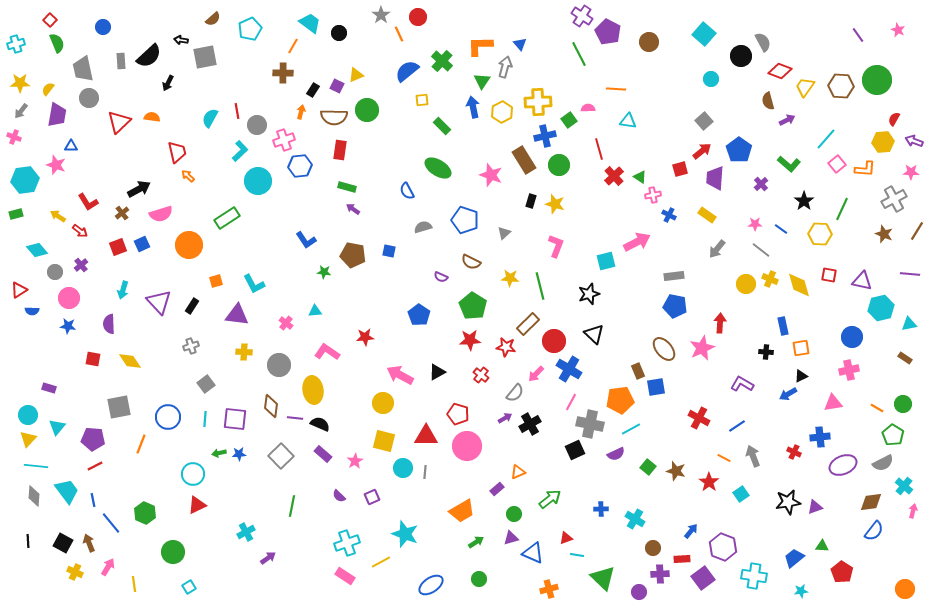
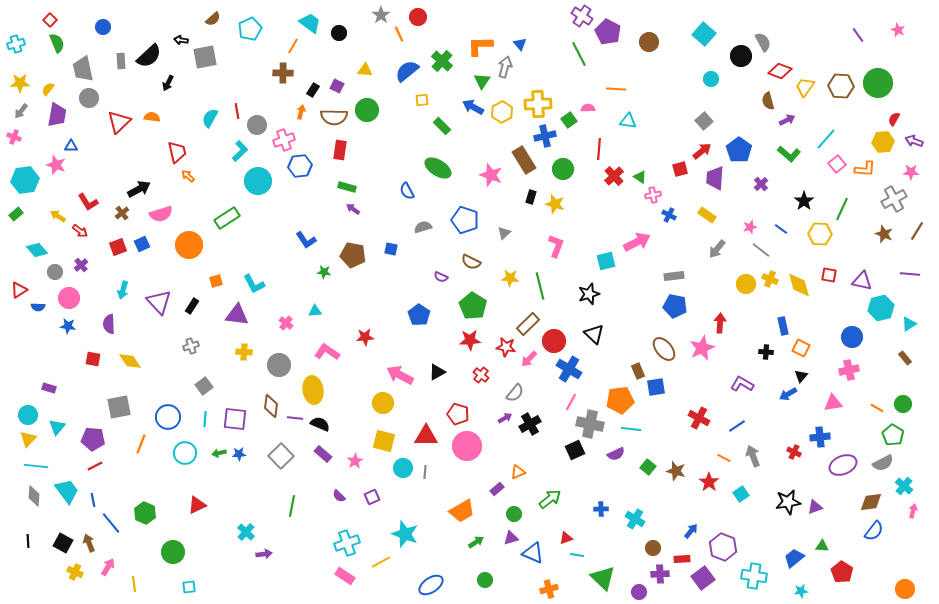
yellow triangle at (356, 75): moved 9 px right, 5 px up; rotated 28 degrees clockwise
green circle at (877, 80): moved 1 px right, 3 px down
yellow cross at (538, 102): moved 2 px down
blue arrow at (473, 107): rotated 50 degrees counterclockwise
red line at (599, 149): rotated 20 degrees clockwise
green L-shape at (789, 164): moved 10 px up
green circle at (559, 165): moved 4 px right, 4 px down
black rectangle at (531, 201): moved 4 px up
green rectangle at (16, 214): rotated 24 degrees counterclockwise
pink star at (755, 224): moved 5 px left, 3 px down; rotated 16 degrees counterclockwise
blue square at (389, 251): moved 2 px right, 2 px up
blue semicircle at (32, 311): moved 6 px right, 4 px up
cyan triangle at (909, 324): rotated 21 degrees counterclockwise
orange square at (801, 348): rotated 36 degrees clockwise
brown rectangle at (905, 358): rotated 16 degrees clockwise
pink arrow at (536, 374): moved 7 px left, 15 px up
black triangle at (801, 376): rotated 24 degrees counterclockwise
gray square at (206, 384): moved 2 px left, 2 px down
cyan line at (631, 429): rotated 36 degrees clockwise
cyan circle at (193, 474): moved 8 px left, 21 px up
cyan cross at (246, 532): rotated 18 degrees counterclockwise
purple arrow at (268, 558): moved 4 px left, 4 px up; rotated 28 degrees clockwise
green circle at (479, 579): moved 6 px right, 1 px down
cyan square at (189, 587): rotated 24 degrees clockwise
